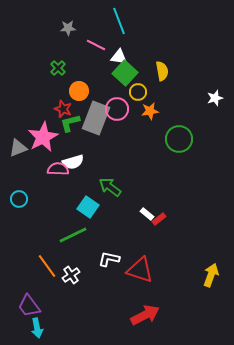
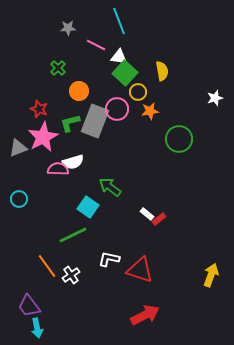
red star: moved 24 px left
gray rectangle: moved 1 px left, 3 px down
